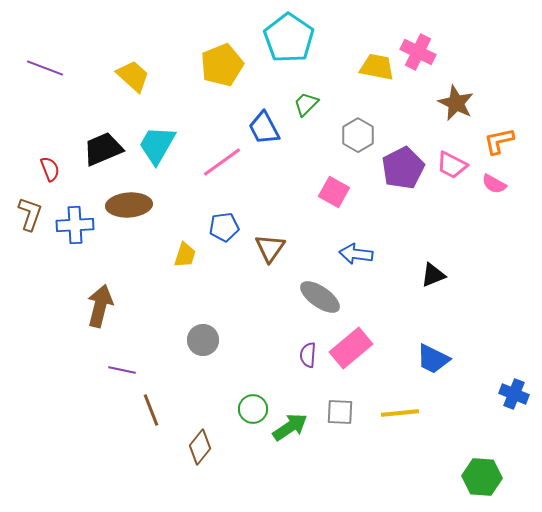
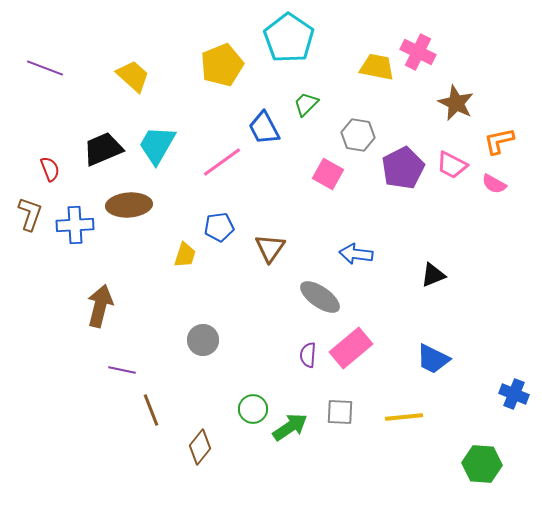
gray hexagon at (358, 135): rotated 20 degrees counterclockwise
pink square at (334, 192): moved 6 px left, 18 px up
blue pentagon at (224, 227): moved 5 px left
yellow line at (400, 413): moved 4 px right, 4 px down
green hexagon at (482, 477): moved 13 px up
